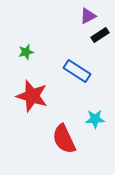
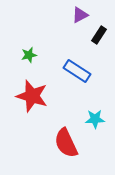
purple triangle: moved 8 px left, 1 px up
black rectangle: moved 1 px left; rotated 24 degrees counterclockwise
green star: moved 3 px right, 3 px down
red semicircle: moved 2 px right, 4 px down
